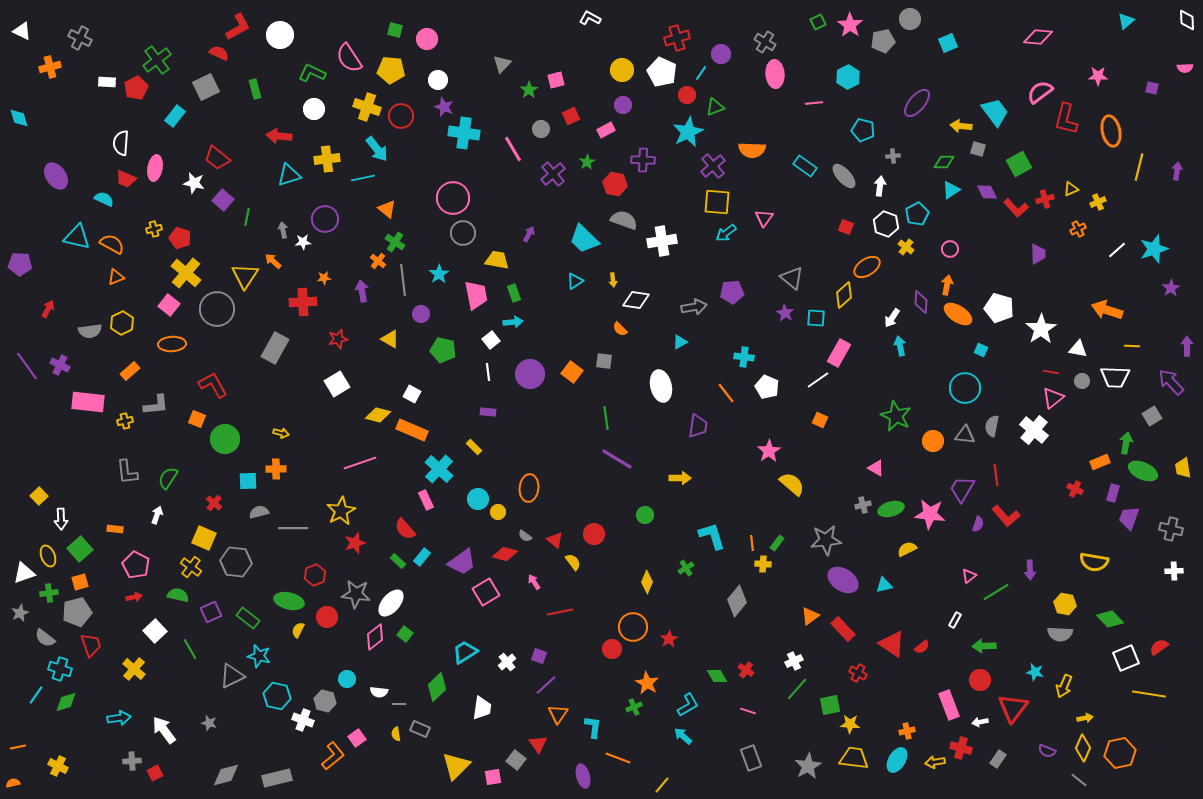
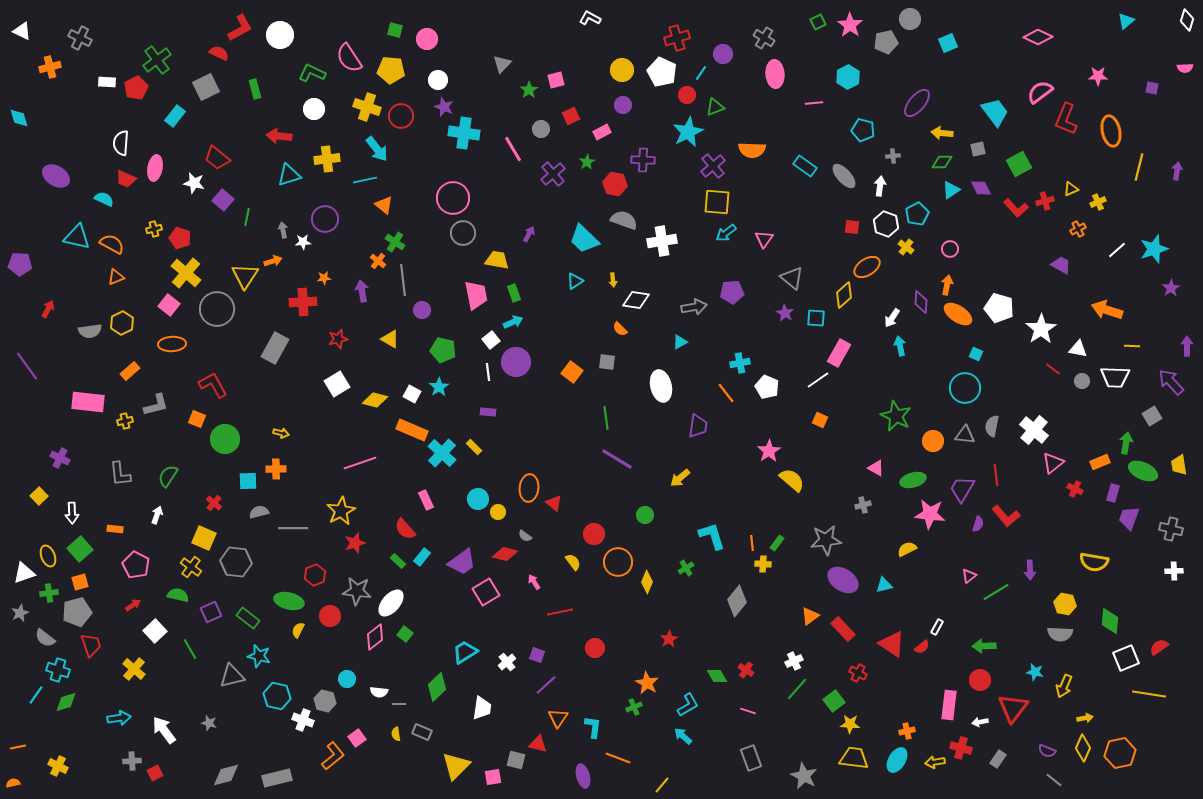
white diamond at (1187, 20): rotated 20 degrees clockwise
red L-shape at (238, 27): moved 2 px right, 1 px down
pink diamond at (1038, 37): rotated 20 degrees clockwise
gray pentagon at (883, 41): moved 3 px right, 1 px down
gray cross at (765, 42): moved 1 px left, 4 px up
purple circle at (721, 54): moved 2 px right
red L-shape at (1066, 119): rotated 8 degrees clockwise
yellow arrow at (961, 126): moved 19 px left, 7 px down
pink rectangle at (606, 130): moved 4 px left, 2 px down
gray square at (978, 149): rotated 28 degrees counterclockwise
green diamond at (944, 162): moved 2 px left
purple ellipse at (56, 176): rotated 24 degrees counterclockwise
cyan line at (363, 178): moved 2 px right, 2 px down
purple diamond at (987, 192): moved 6 px left, 4 px up
red cross at (1045, 199): moved 2 px down
orange triangle at (387, 209): moved 3 px left, 4 px up
pink triangle at (764, 218): moved 21 px down
red square at (846, 227): moved 6 px right; rotated 14 degrees counterclockwise
purple trapezoid at (1038, 254): moved 23 px right, 11 px down; rotated 60 degrees counterclockwise
orange arrow at (273, 261): rotated 120 degrees clockwise
cyan star at (439, 274): moved 113 px down
purple circle at (421, 314): moved 1 px right, 4 px up
cyan arrow at (513, 322): rotated 18 degrees counterclockwise
cyan square at (981, 350): moved 5 px left, 4 px down
cyan cross at (744, 357): moved 4 px left, 6 px down; rotated 18 degrees counterclockwise
gray square at (604, 361): moved 3 px right, 1 px down
purple cross at (60, 365): moved 93 px down
red line at (1051, 372): moved 2 px right, 3 px up; rotated 28 degrees clockwise
purple circle at (530, 374): moved 14 px left, 12 px up
pink triangle at (1053, 398): moved 65 px down
gray L-shape at (156, 405): rotated 8 degrees counterclockwise
yellow diamond at (378, 415): moved 3 px left, 15 px up
yellow trapezoid at (1183, 468): moved 4 px left, 3 px up
cyan cross at (439, 469): moved 3 px right, 16 px up
gray L-shape at (127, 472): moved 7 px left, 2 px down
green semicircle at (168, 478): moved 2 px up
yellow arrow at (680, 478): rotated 140 degrees clockwise
yellow semicircle at (792, 484): moved 4 px up
green ellipse at (891, 509): moved 22 px right, 29 px up
white arrow at (61, 519): moved 11 px right, 6 px up
red triangle at (555, 540): moved 1 px left, 37 px up
gray star at (356, 594): moved 1 px right, 3 px up
red arrow at (134, 597): moved 1 px left, 8 px down; rotated 21 degrees counterclockwise
red circle at (327, 617): moved 3 px right, 1 px up
green diamond at (1110, 619): moved 2 px down; rotated 48 degrees clockwise
white rectangle at (955, 620): moved 18 px left, 7 px down
orange circle at (633, 627): moved 15 px left, 65 px up
red circle at (612, 649): moved 17 px left, 1 px up
purple square at (539, 656): moved 2 px left, 1 px up
cyan cross at (60, 669): moved 2 px left, 1 px down
gray triangle at (232, 676): rotated 12 degrees clockwise
green square at (830, 705): moved 4 px right, 4 px up; rotated 25 degrees counterclockwise
pink rectangle at (949, 705): rotated 28 degrees clockwise
orange triangle at (558, 714): moved 4 px down
gray rectangle at (420, 729): moved 2 px right, 3 px down
red triangle at (538, 744): rotated 42 degrees counterclockwise
gray square at (516, 760): rotated 24 degrees counterclockwise
gray star at (808, 766): moved 4 px left, 10 px down; rotated 16 degrees counterclockwise
gray line at (1079, 780): moved 25 px left
